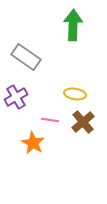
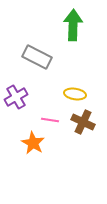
gray rectangle: moved 11 px right; rotated 8 degrees counterclockwise
brown cross: rotated 25 degrees counterclockwise
